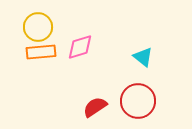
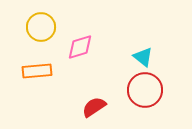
yellow circle: moved 3 px right
orange rectangle: moved 4 px left, 19 px down
red circle: moved 7 px right, 11 px up
red semicircle: moved 1 px left
